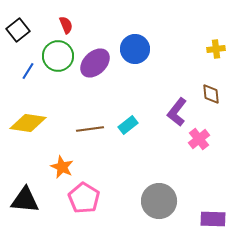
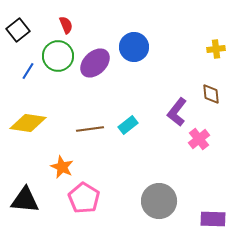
blue circle: moved 1 px left, 2 px up
